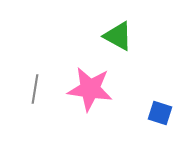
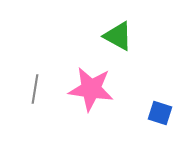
pink star: moved 1 px right
